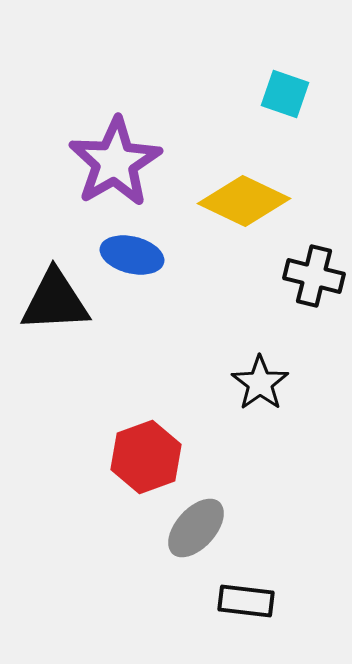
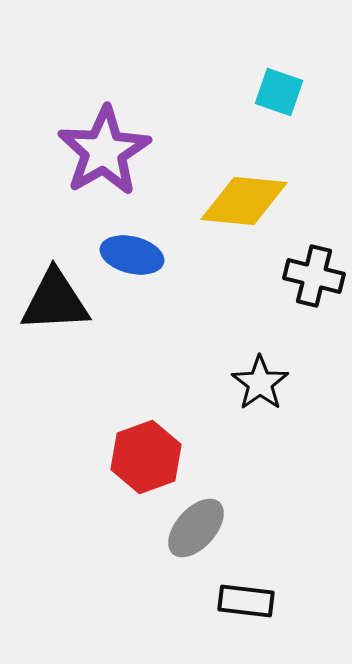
cyan square: moved 6 px left, 2 px up
purple star: moved 11 px left, 11 px up
yellow diamond: rotated 20 degrees counterclockwise
